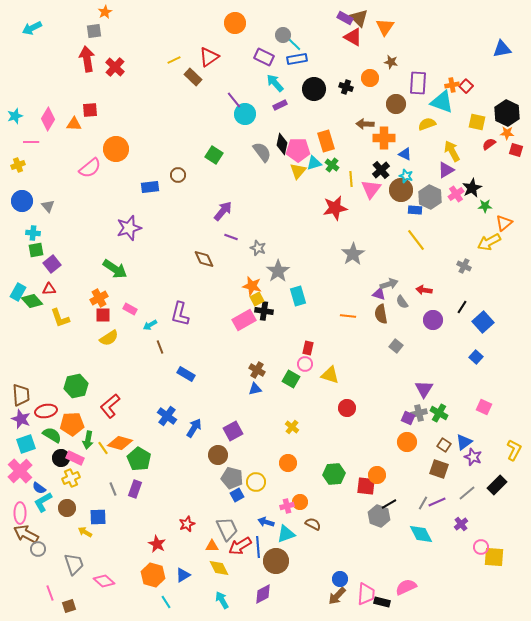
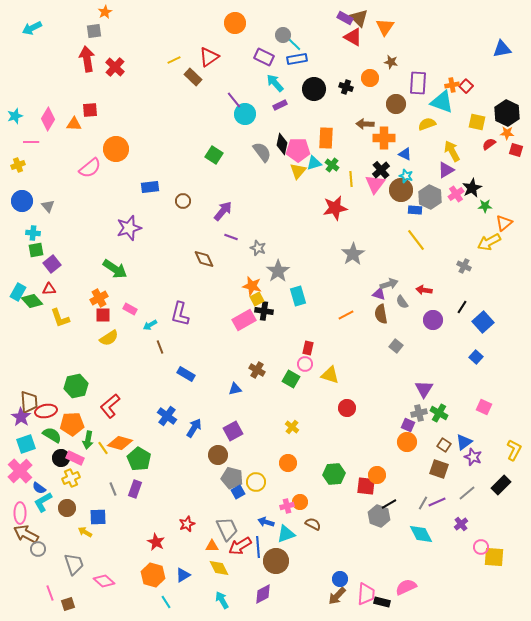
orange rectangle at (326, 141): moved 3 px up; rotated 20 degrees clockwise
brown circle at (178, 175): moved 5 px right, 26 px down
pink triangle at (371, 189): moved 4 px right, 5 px up
orange line at (348, 316): moved 2 px left, 1 px up; rotated 35 degrees counterclockwise
blue triangle at (255, 389): moved 20 px left
brown trapezoid at (21, 395): moved 8 px right, 7 px down
purple square at (408, 418): moved 7 px down
purple star at (21, 419): moved 2 px up; rotated 12 degrees clockwise
black rectangle at (497, 485): moved 4 px right
blue square at (237, 495): moved 1 px right, 3 px up
red star at (157, 544): moved 1 px left, 2 px up
brown square at (69, 606): moved 1 px left, 2 px up
